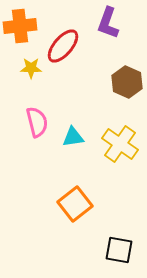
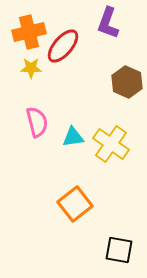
orange cross: moved 9 px right, 6 px down; rotated 8 degrees counterclockwise
yellow cross: moved 9 px left
